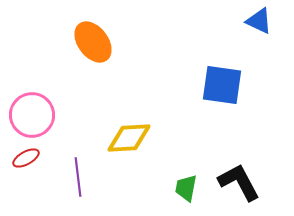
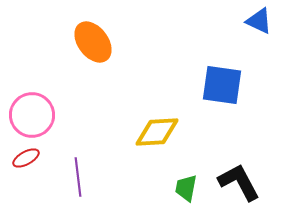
yellow diamond: moved 28 px right, 6 px up
